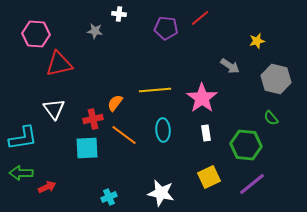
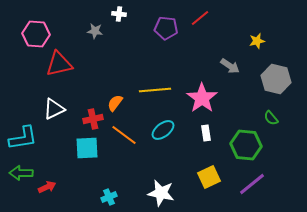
white triangle: rotated 40 degrees clockwise
cyan ellipse: rotated 55 degrees clockwise
